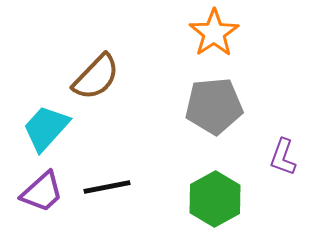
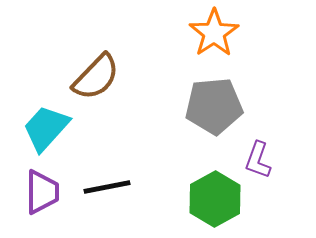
purple L-shape: moved 25 px left, 3 px down
purple trapezoid: rotated 48 degrees counterclockwise
